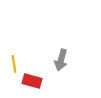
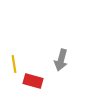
red rectangle: moved 1 px right
